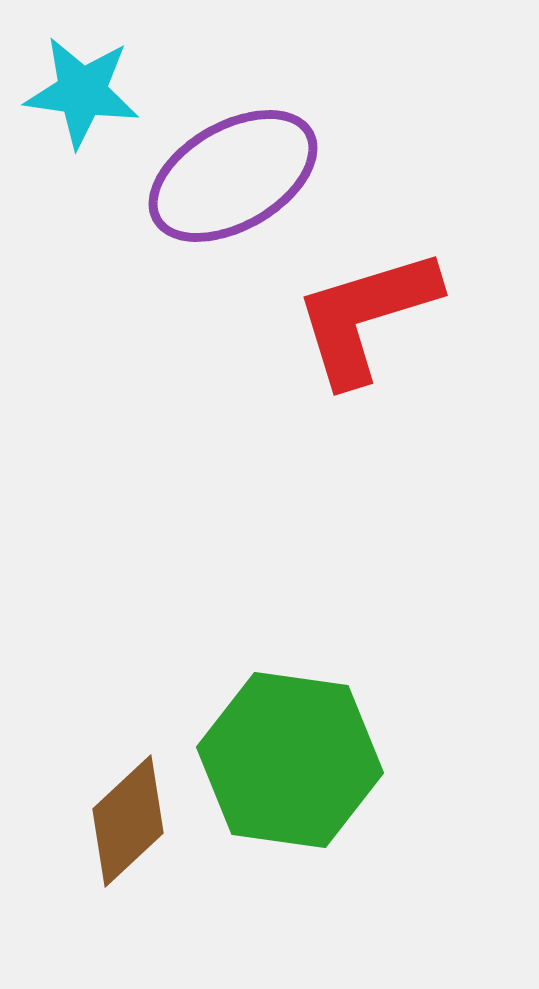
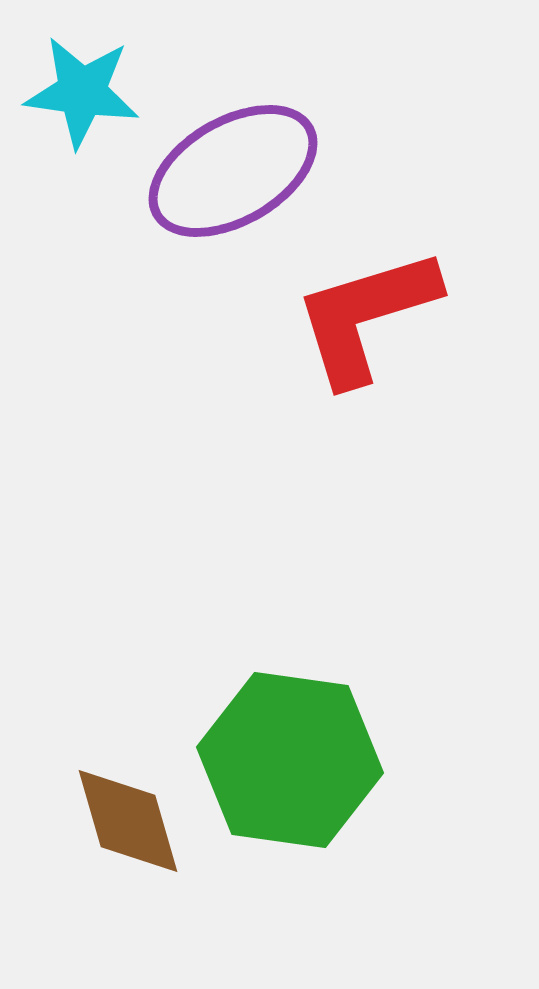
purple ellipse: moved 5 px up
brown diamond: rotated 63 degrees counterclockwise
